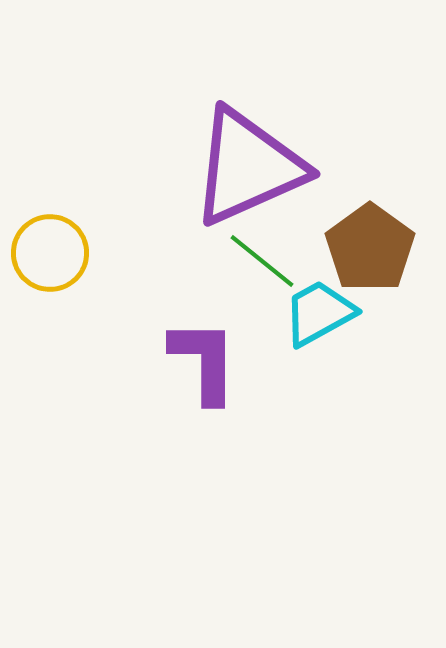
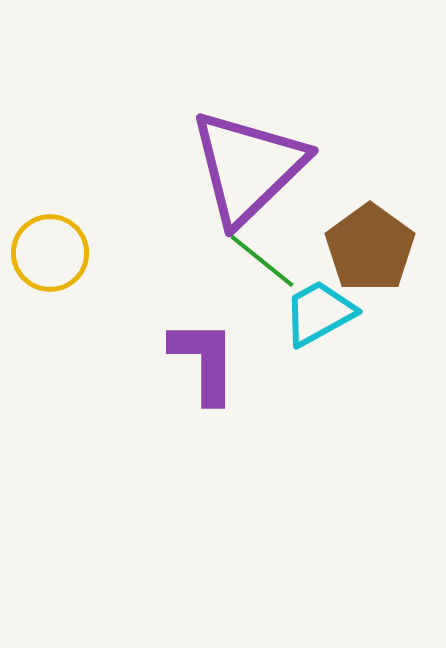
purple triangle: rotated 20 degrees counterclockwise
